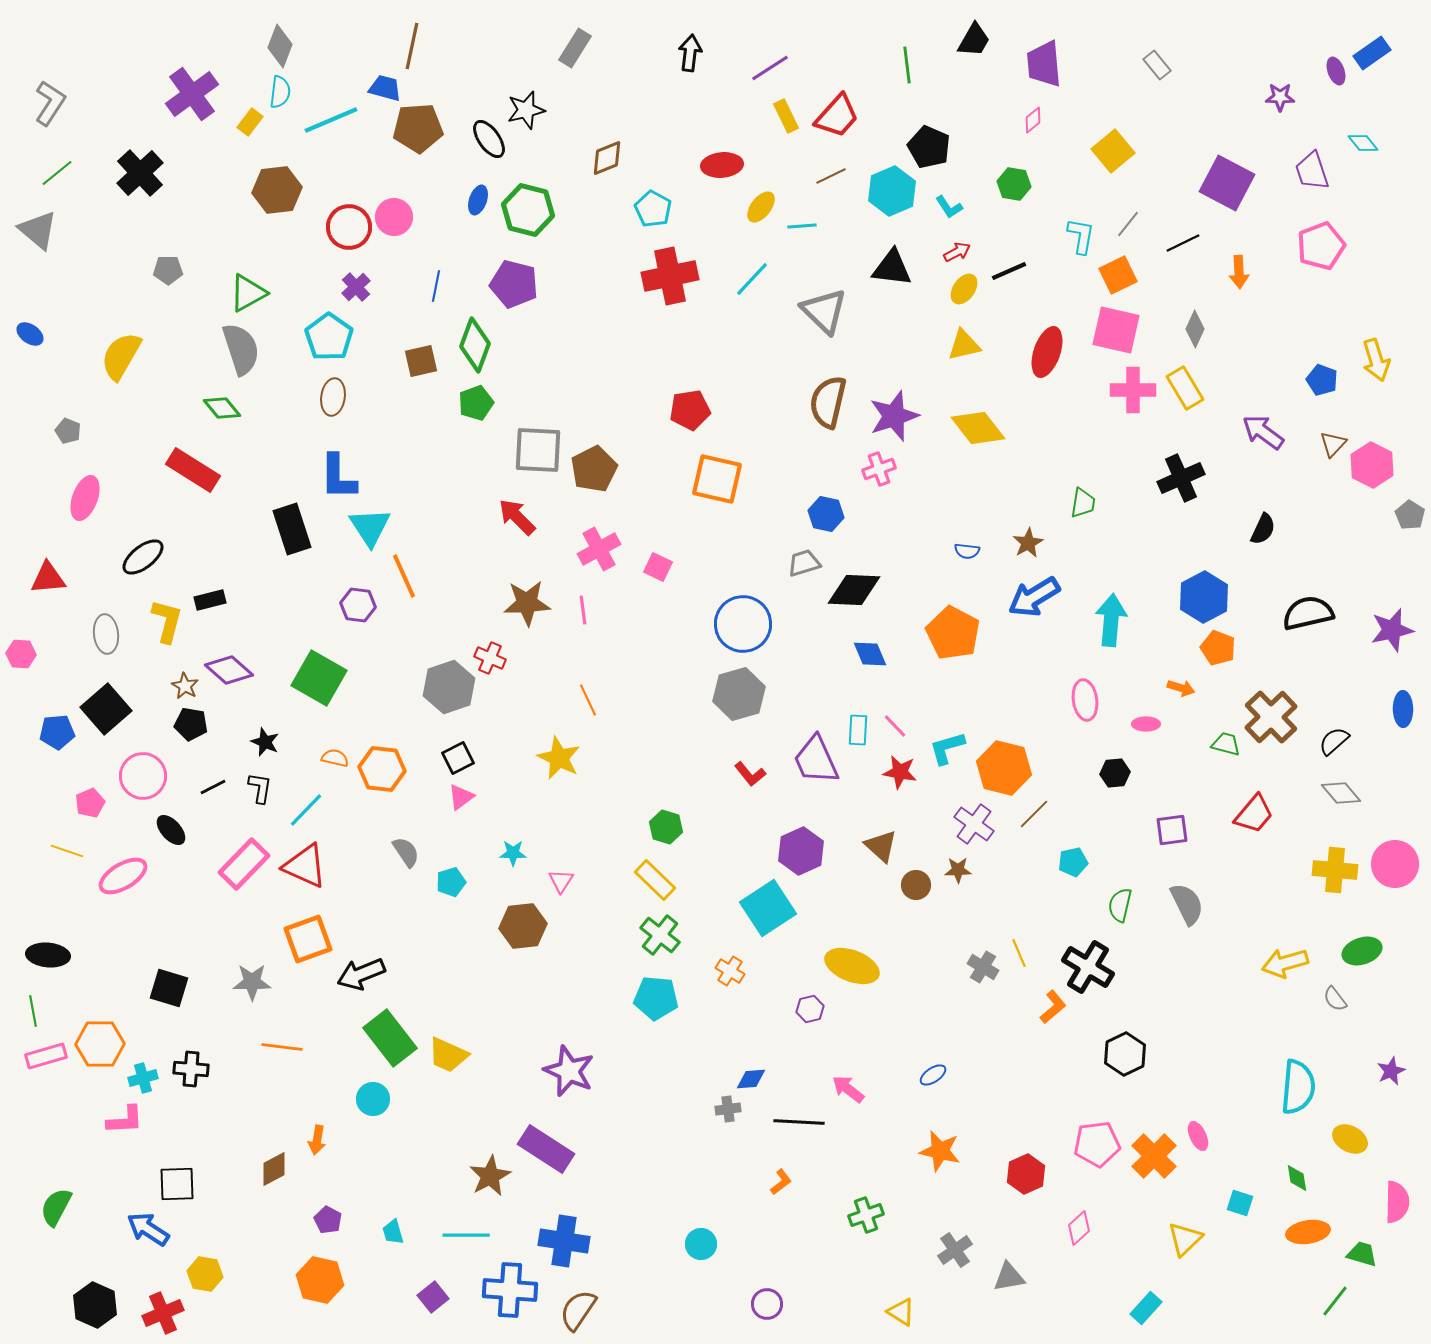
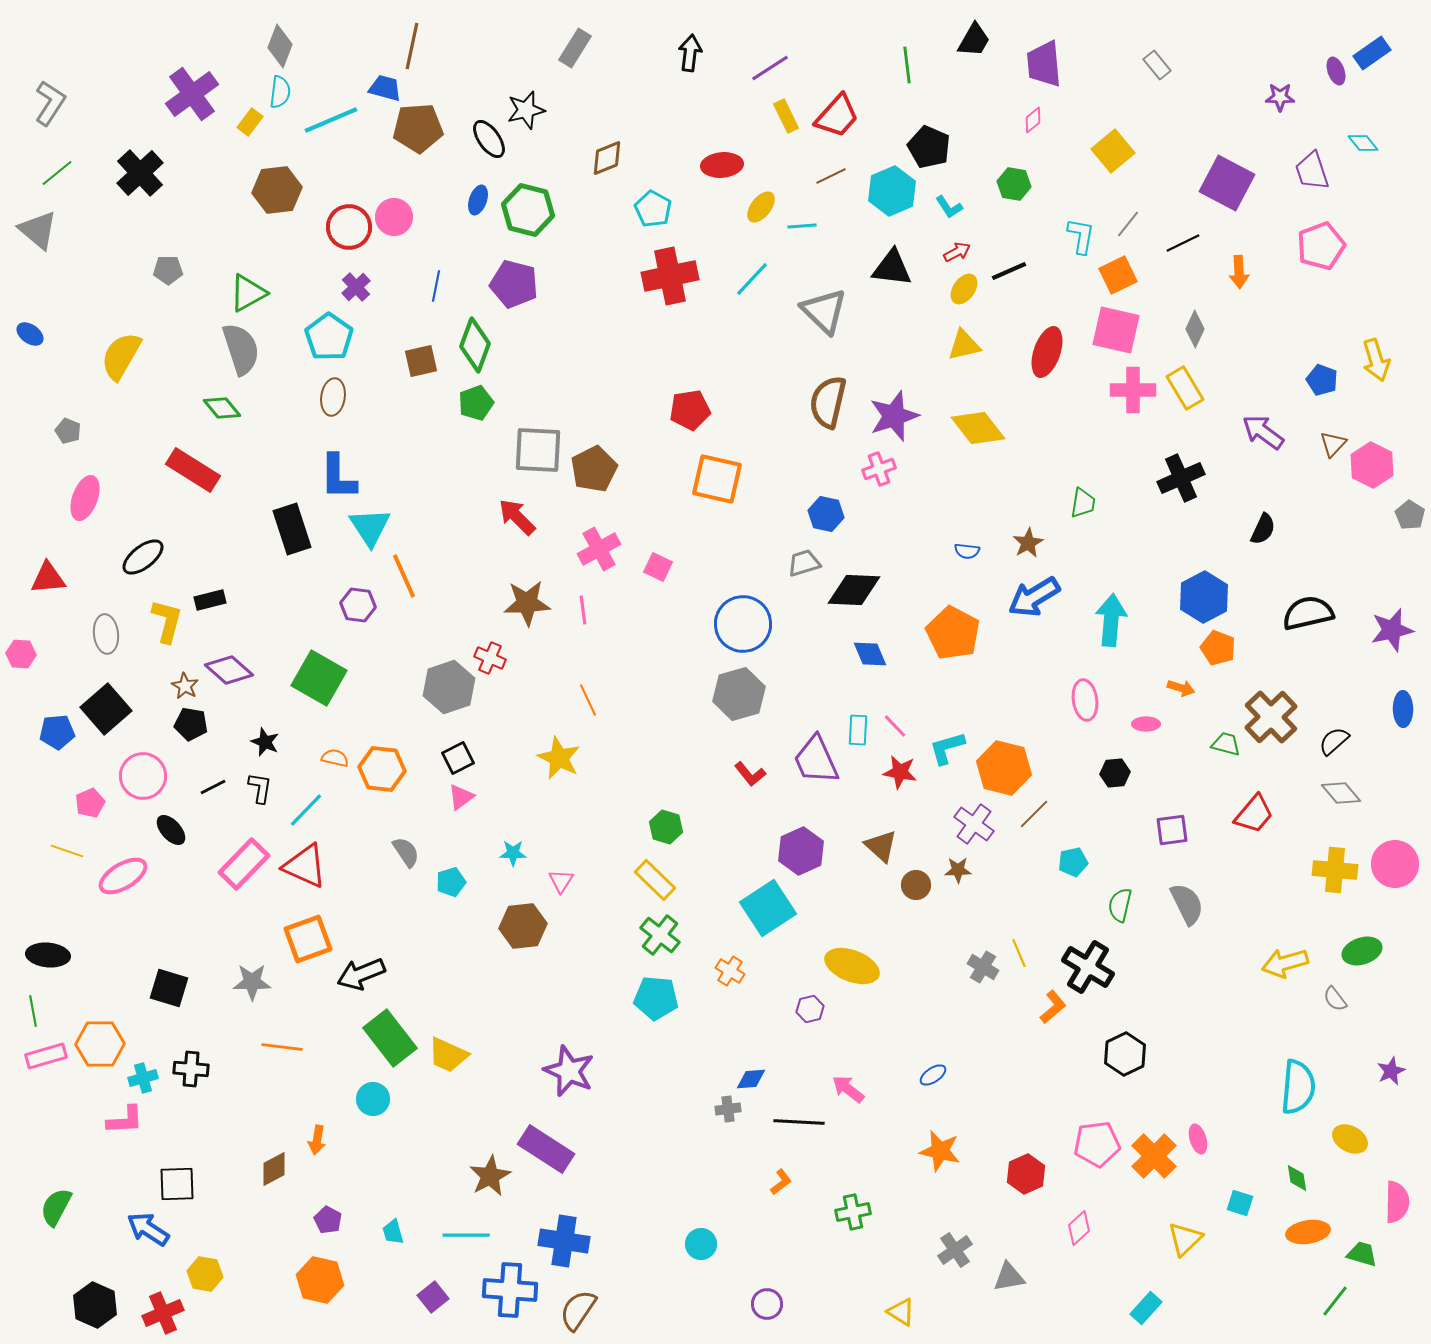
pink ellipse at (1198, 1136): moved 3 px down; rotated 8 degrees clockwise
green cross at (866, 1215): moved 13 px left, 3 px up; rotated 8 degrees clockwise
